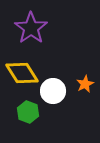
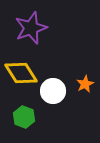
purple star: rotated 16 degrees clockwise
yellow diamond: moved 1 px left
green hexagon: moved 4 px left, 5 px down
